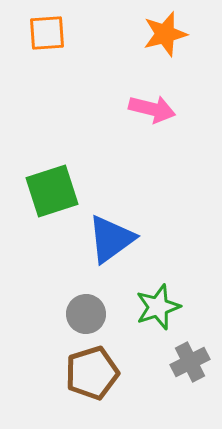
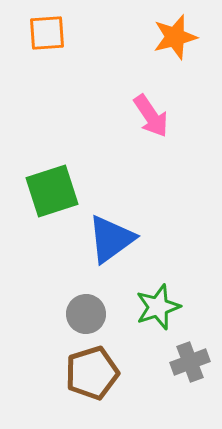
orange star: moved 10 px right, 3 px down
pink arrow: moved 1 px left, 7 px down; rotated 42 degrees clockwise
gray cross: rotated 6 degrees clockwise
